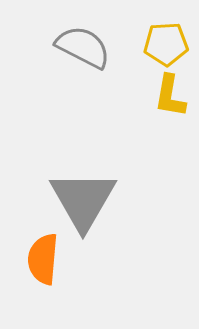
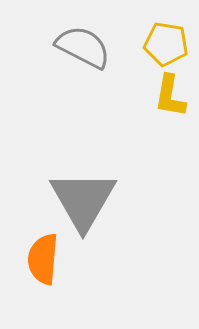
yellow pentagon: rotated 12 degrees clockwise
